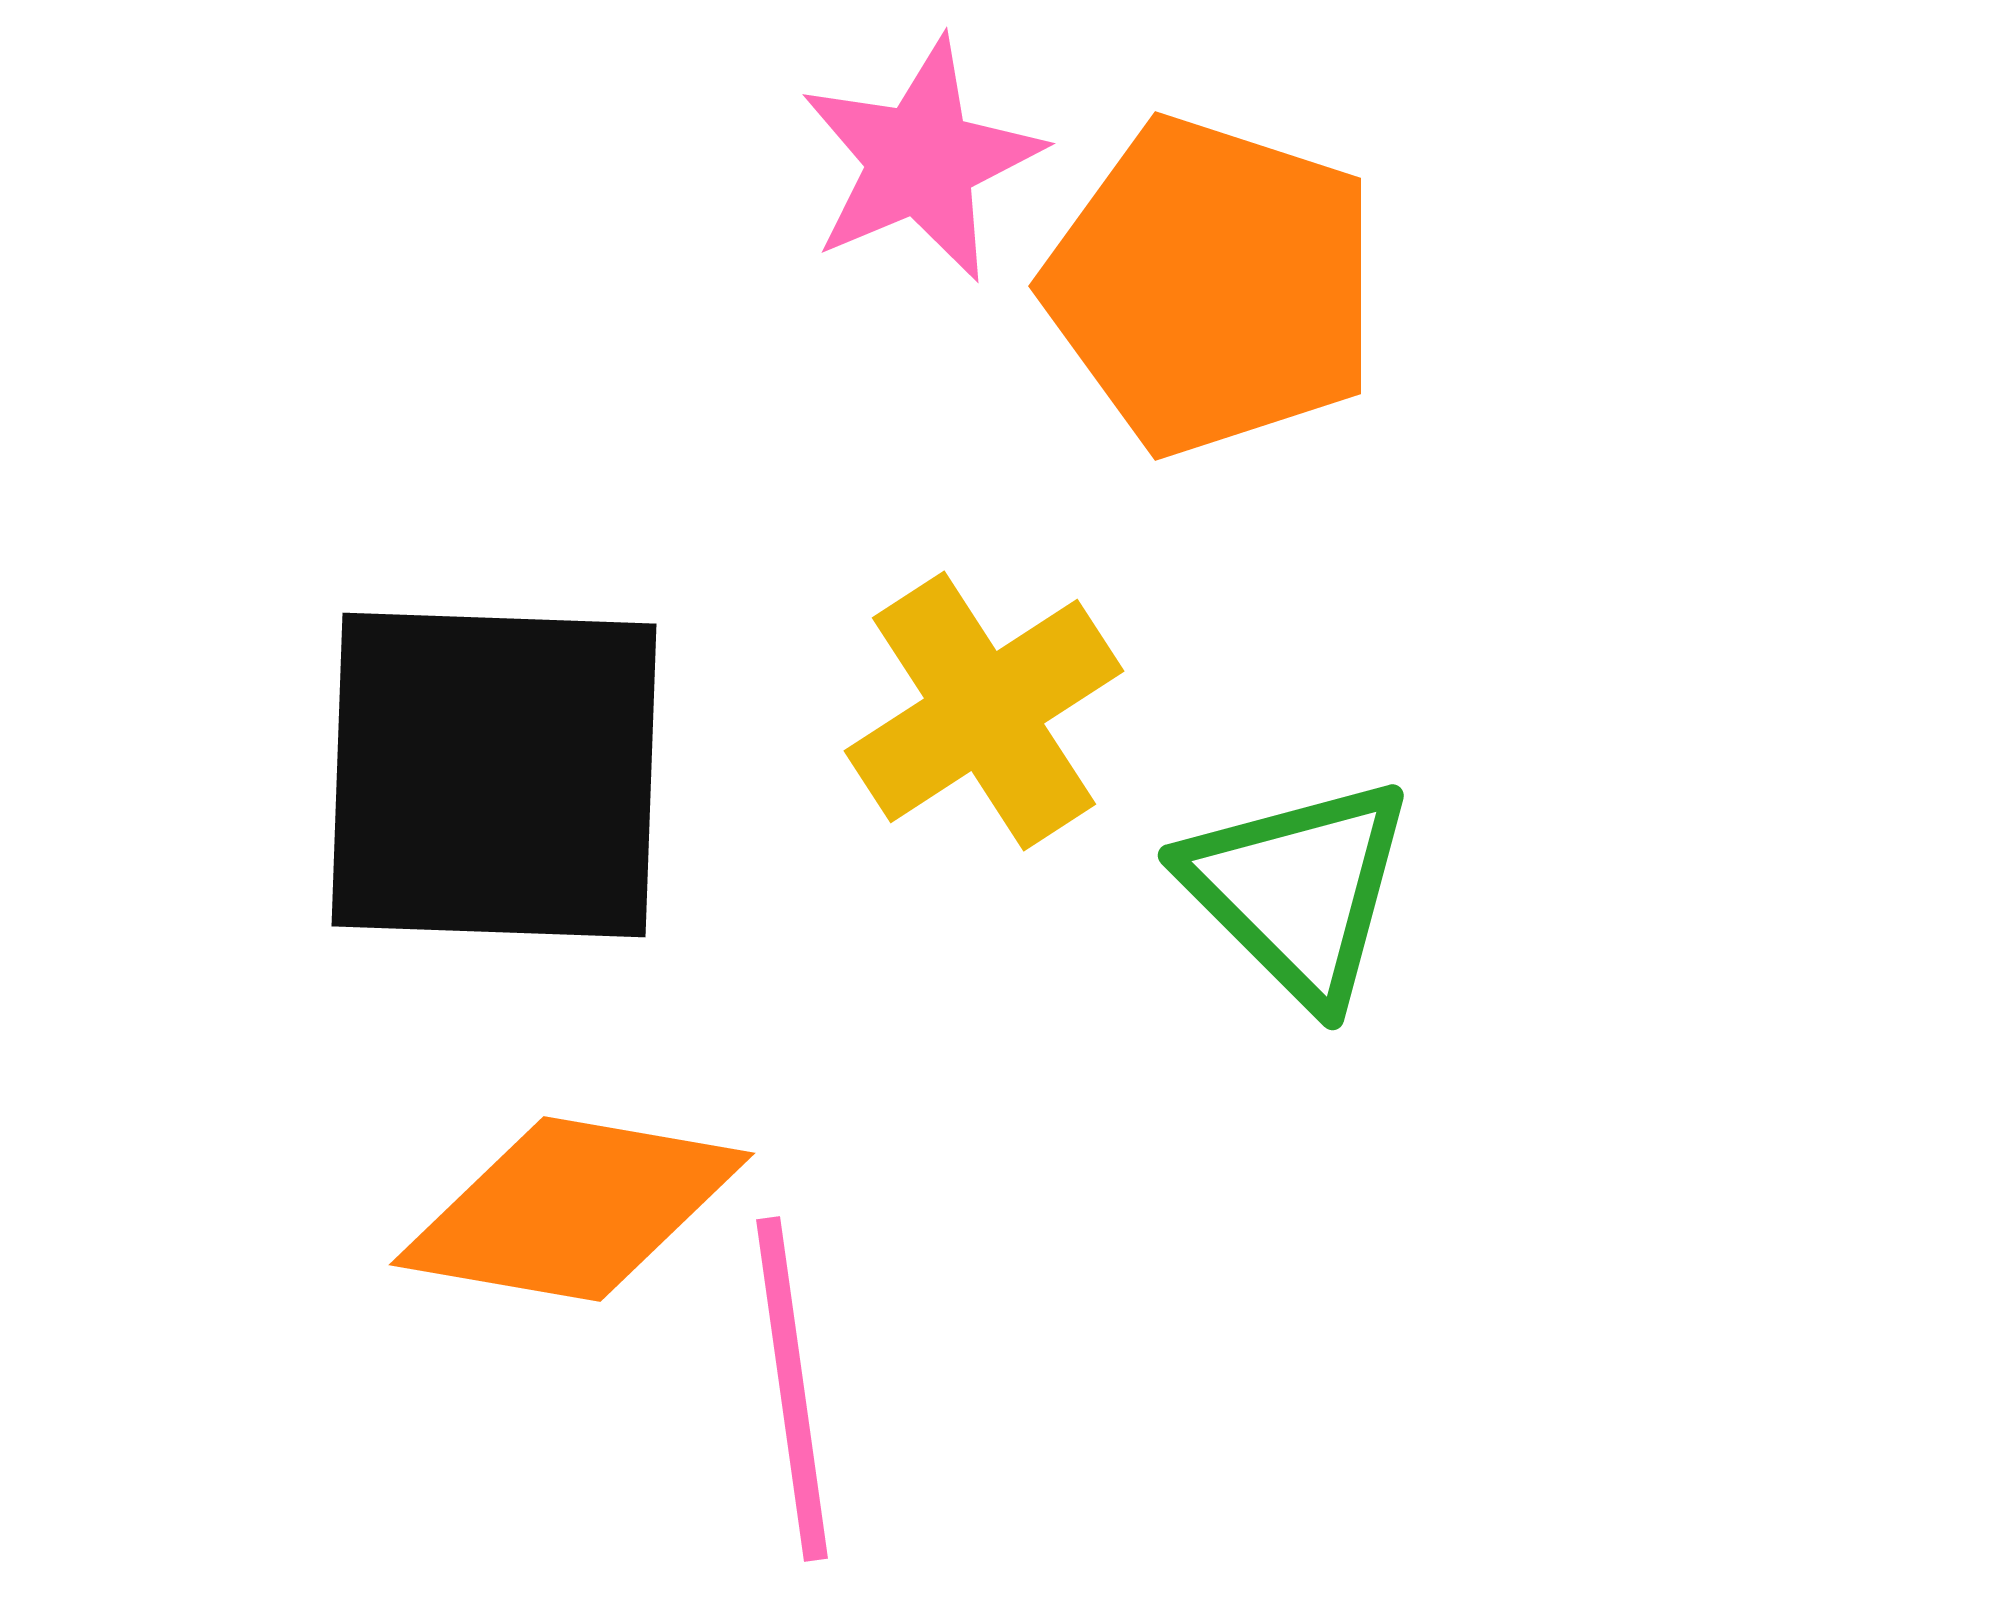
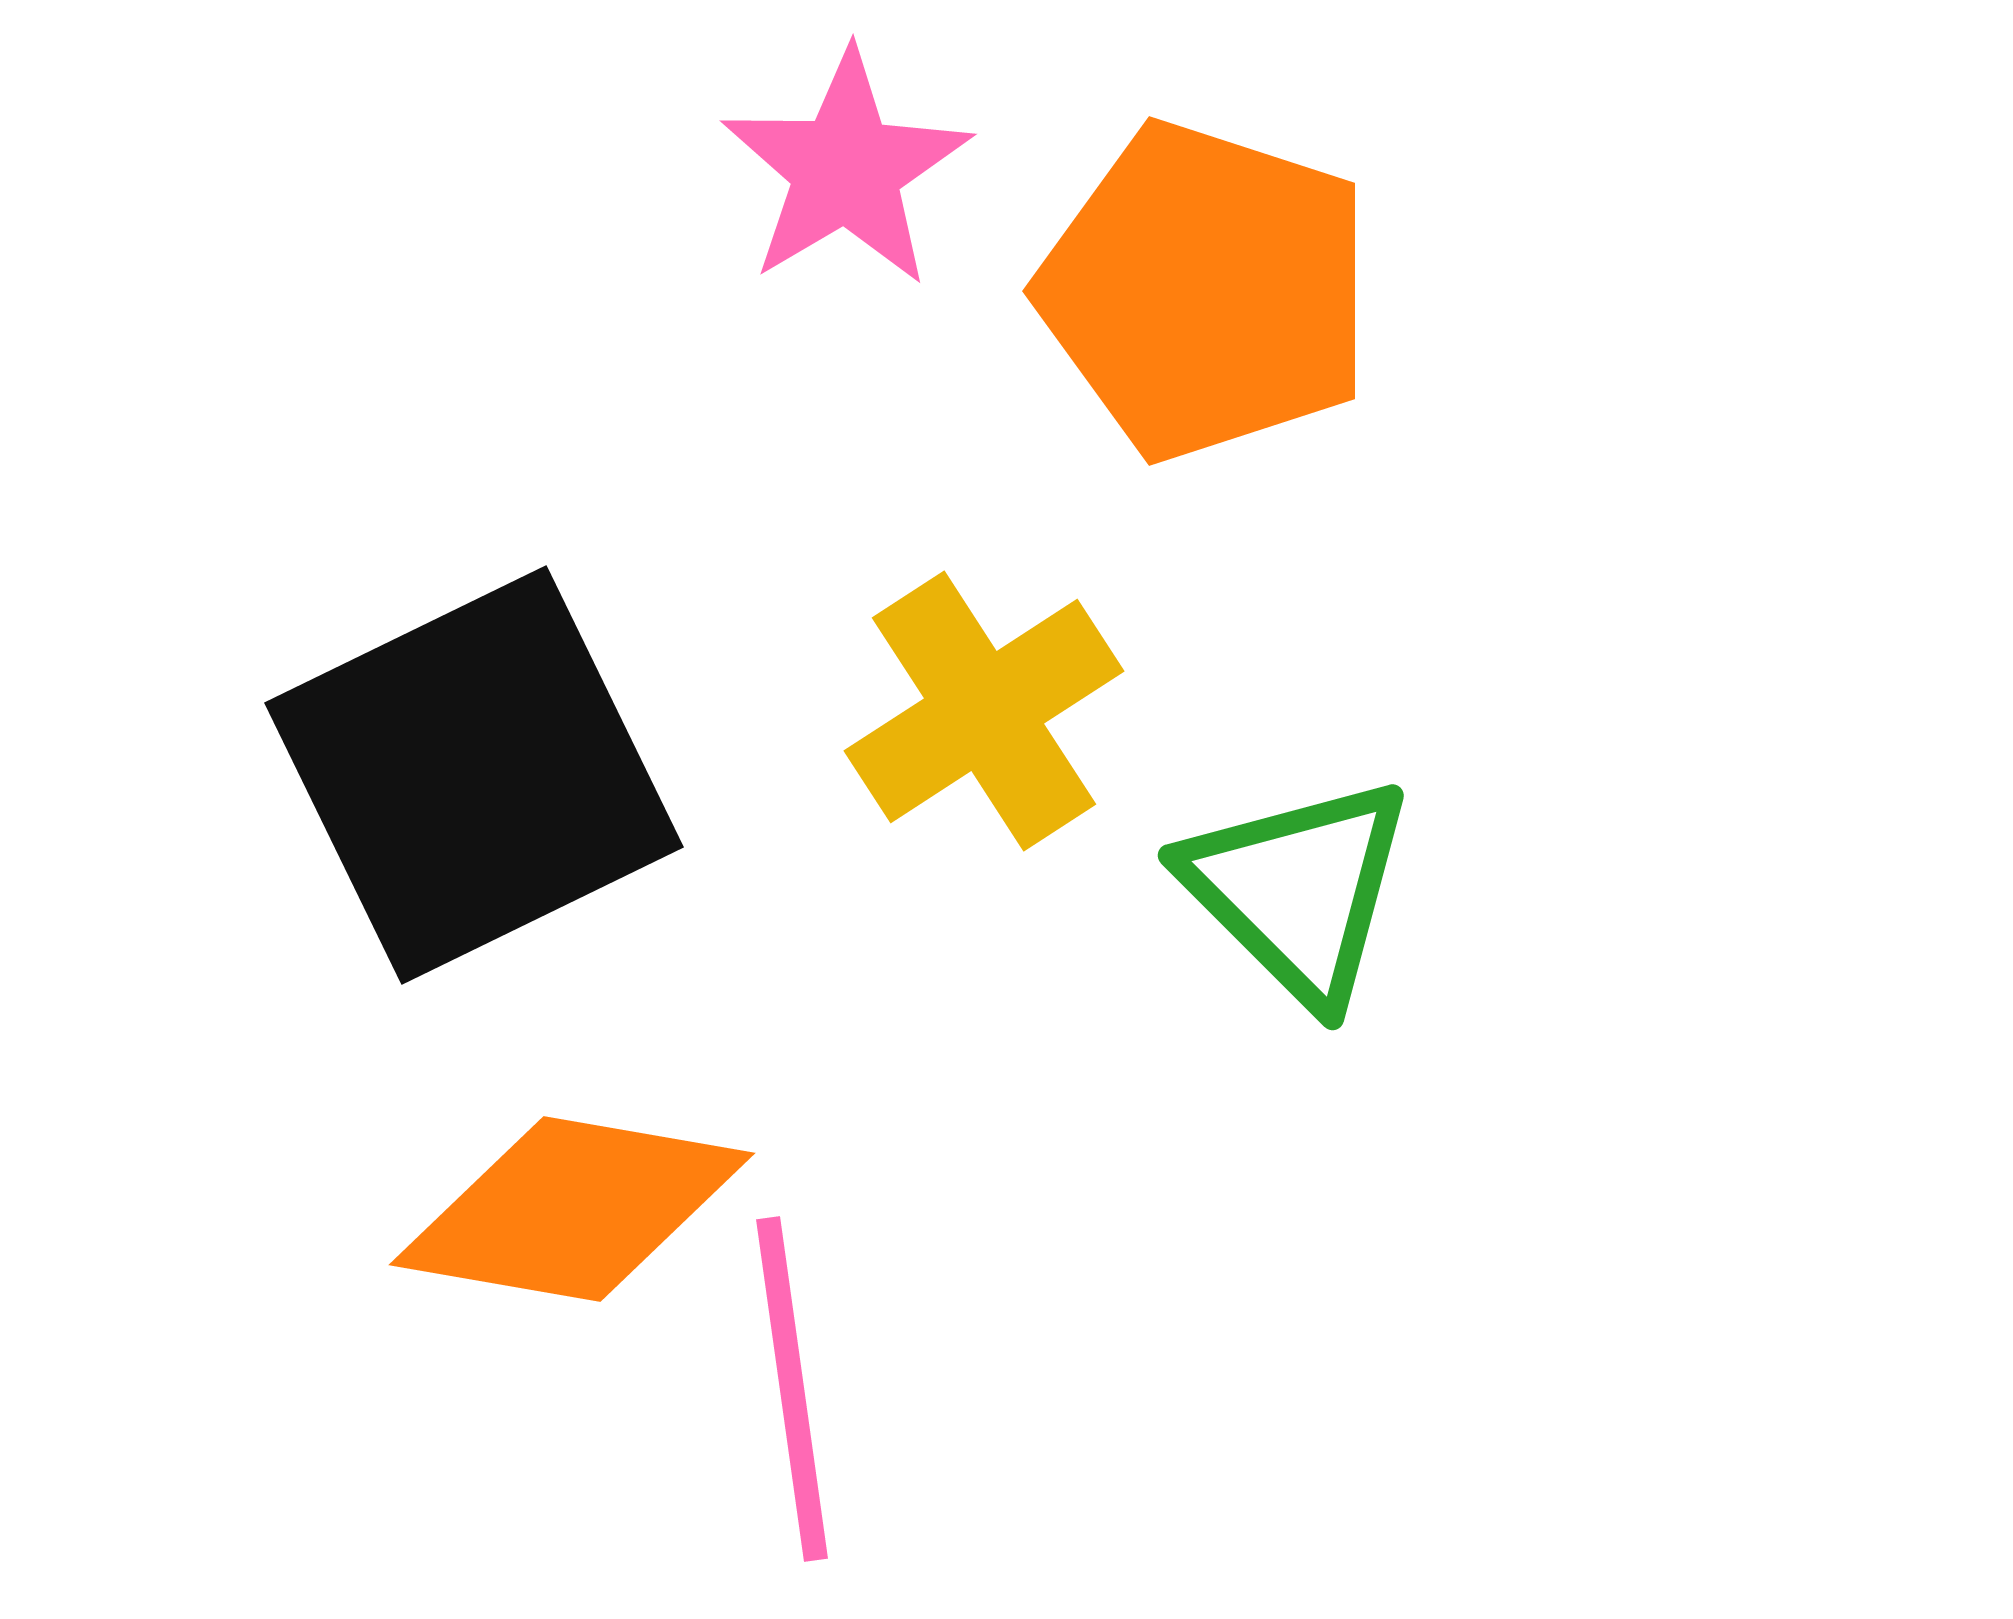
pink star: moved 75 px left, 9 px down; rotated 8 degrees counterclockwise
orange pentagon: moved 6 px left, 5 px down
black square: moved 20 px left; rotated 28 degrees counterclockwise
